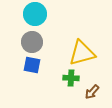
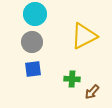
yellow triangle: moved 2 px right, 17 px up; rotated 12 degrees counterclockwise
blue square: moved 1 px right, 4 px down; rotated 18 degrees counterclockwise
green cross: moved 1 px right, 1 px down
